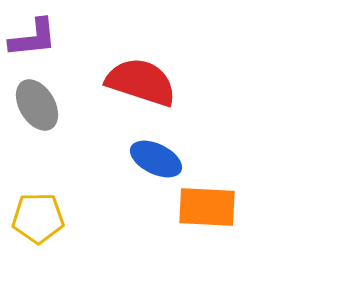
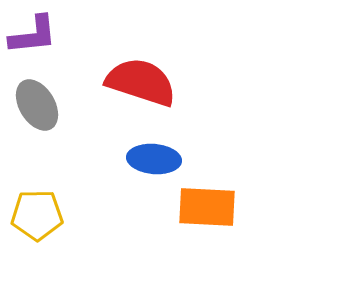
purple L-shape: moved 3 px up
blue ellipse: moved 2 px left; rotated 21 degrees counterclockwise
yellow pentagon: moved 1 px left, 3 px up
